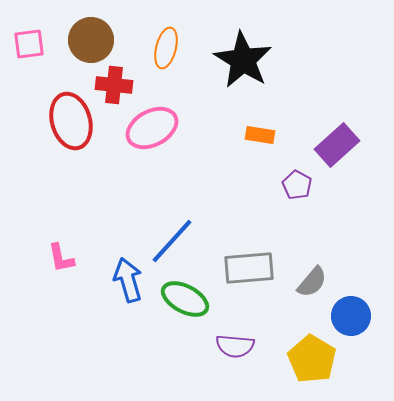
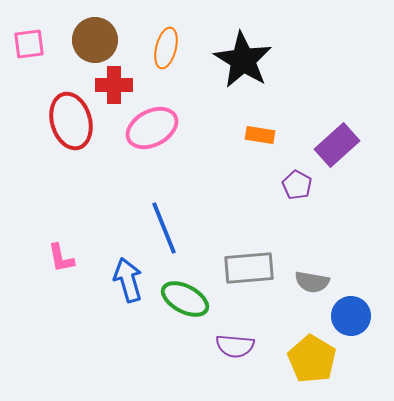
brown circle: moved 4 px right
red cross: rotated 6 degrees counterclockwise
blue line: moved 8 px left, 13 px up; rotated 64 degrees counterclockwise
gray semicircle: rotated 60 degrees clockwise
